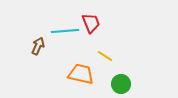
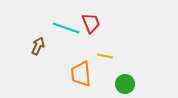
cyan line: moved 1 px right, 3 px up; rotated 24 degrees clockwise
yellow line: rotated 21 degrees counterclockwise
orange trapezoid: rotated 108 degrees counterclockwise
green circle: moved 4 px right
